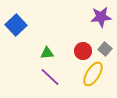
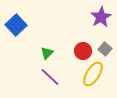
purple star: rotated 25 degrees counterclockwise
green triangle: rotated 40 degrees counterclockwise
